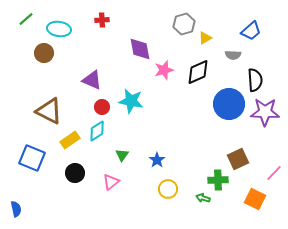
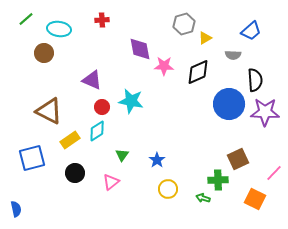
pink star: moved 4 px up; rotated 18 degrees clockwise
blue square: rotated 36 degrees counterclockwise
